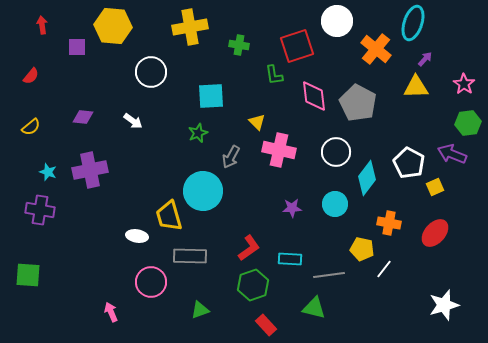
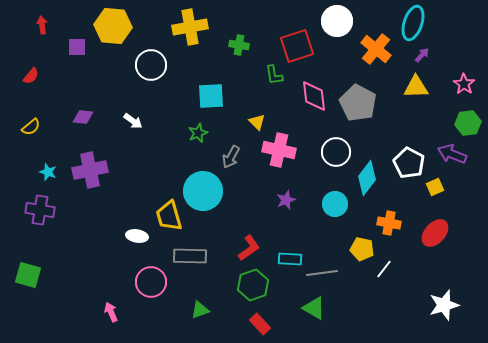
purple arrow at (425, 59): moved 3 px left, 4 px up
white circle at (151, 72): moved 7 px up
purple star at (292, 208): moved 6 px left, 8 px up; rotated 18 degrees counterclockwise
green square at (28, 275): rotated 12 degrees clockwise
gray line at (329, 275): moved 7 px left, 2 px up
green triangle at (314, 308): rotated 15 degrees clockwise
red rectangle at (266, 325): moved 6 px left, 1 px up
